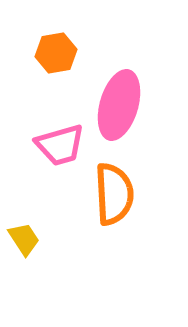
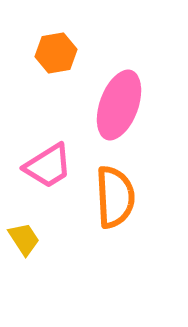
pink ellipse: rotated 4 degrees clockwise
pink trapezoid: moved 12 px left, 21 px down; rotated 16 degrees counterclockwise
orange semicircle: moved 1 px right, 3 px down
